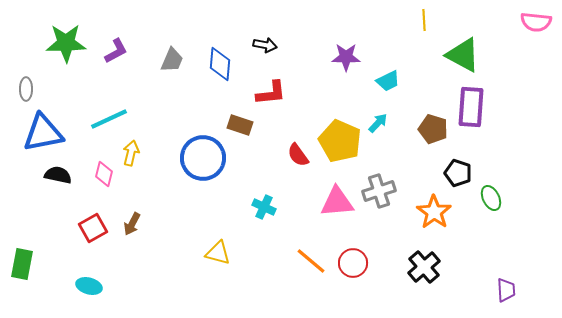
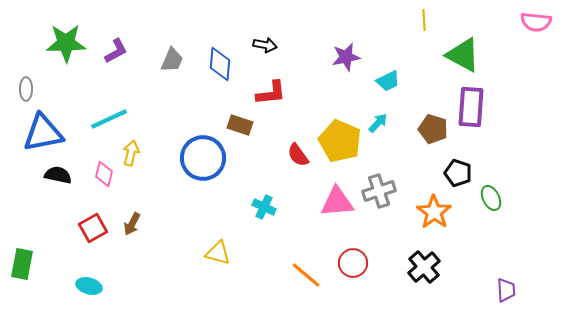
purple star: rotated 12 degrees counterclockwise
orange line: moved 5 px left, 14 px down
